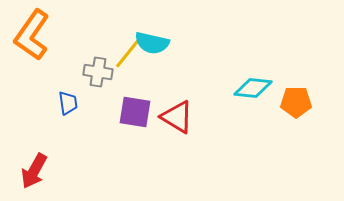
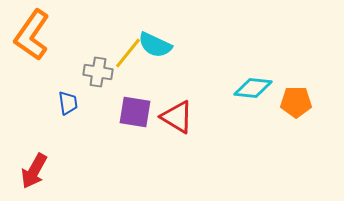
cyan semicircle: moved 3 px right, 2 px down; rotated 12 degrees clockwise
